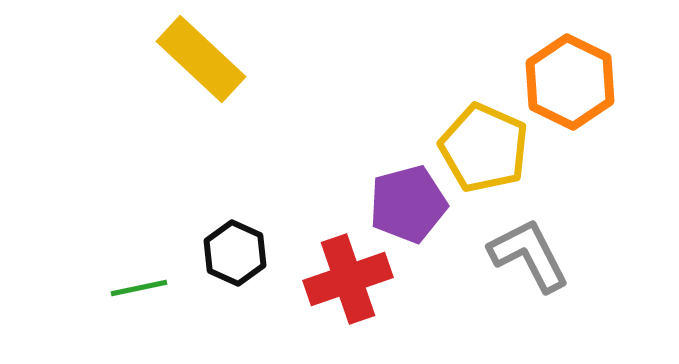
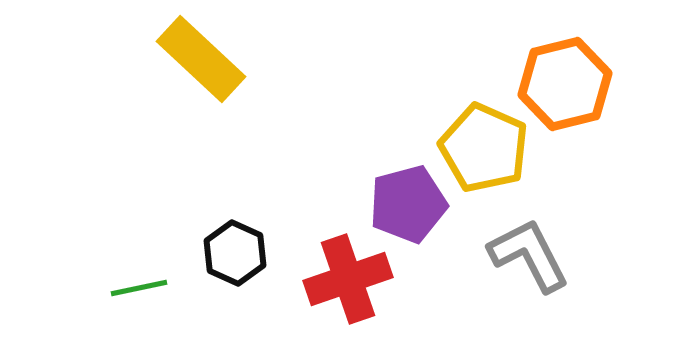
orange hexagon: moved 5 px left, 2 px down; rotated 20 degrees clockwise
